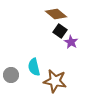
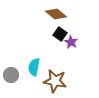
black square: moved 3 px down
cyan semicircle: rotated 24 degrees clockwise
